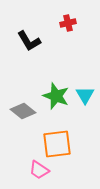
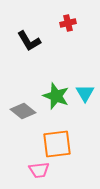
cyan triangle: moved 2 px up
pink trapezoid: rotated 40 degrees counterclockwise
